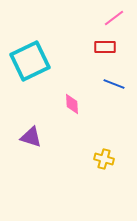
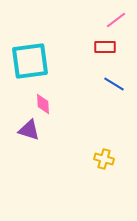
pink line: moved 2 px right, 2 px down
cyan square: rotated 18 degrees clockwise
blue line: rotated 10 degrees clockwise
pink diamond: moved 29 px left
purple triangle: moved 2 px left, 7 px up
